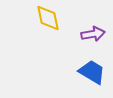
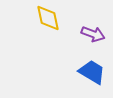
purple arrow: rotated 30 degrees clockwise
